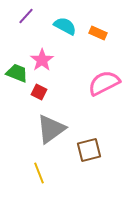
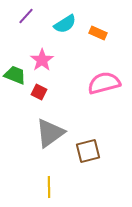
cyan semicircle: moved 2 px up; rotated 120 degrees clockwise
green trapezoid: moved 2 px left, 2 px down
pink semicircle: rotated 12 degrees clockwise
gray triangle: moved 1 px left, 4 px down
brown square: moved 1 px left, 1 px down
yellow line: moved 10 px right, 14 px down; rotated 20 degrees clockwise
